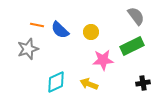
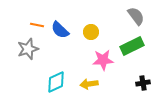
yellow arrow: rotated 30 degrees counterclockwise
